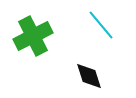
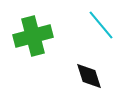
green cross: rotated 12 degrees clockwise
